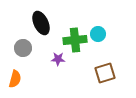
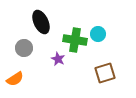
black ellipse: moved 1 px up
green cross: rotated 15 degrees clockwise
gray circle: moved 1 px right
purple star: rotated 24 degrees clockwise
orange semicircle: rotated 42 degrees clockwise
